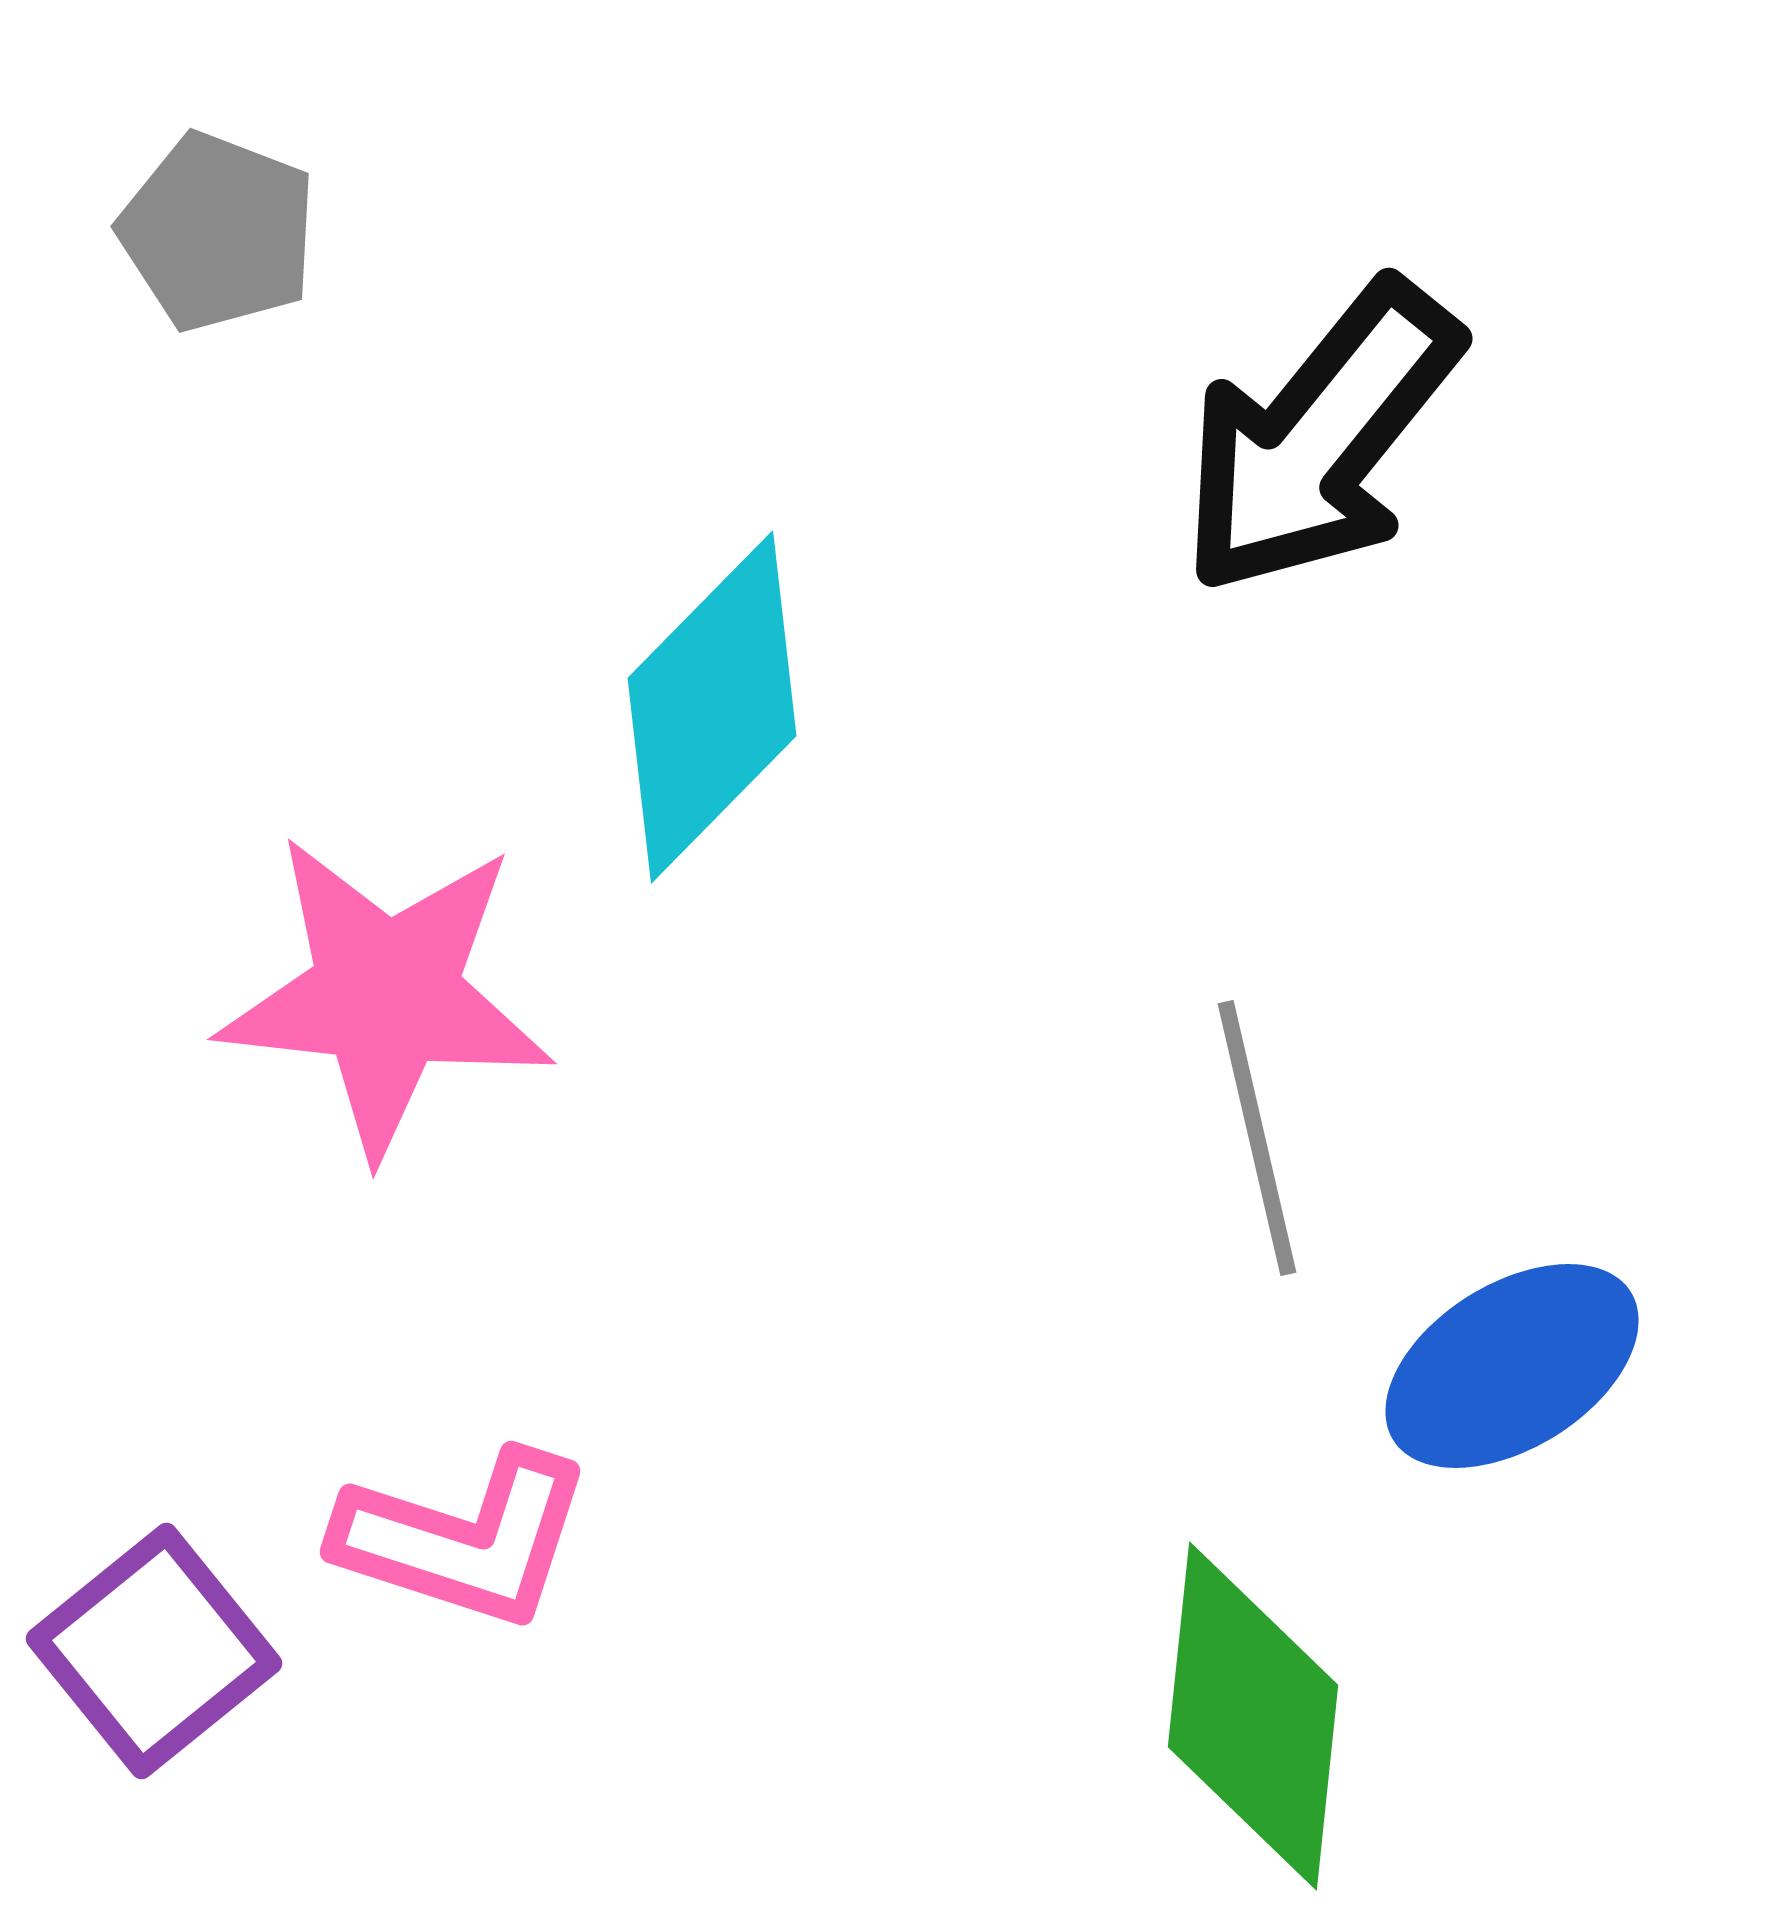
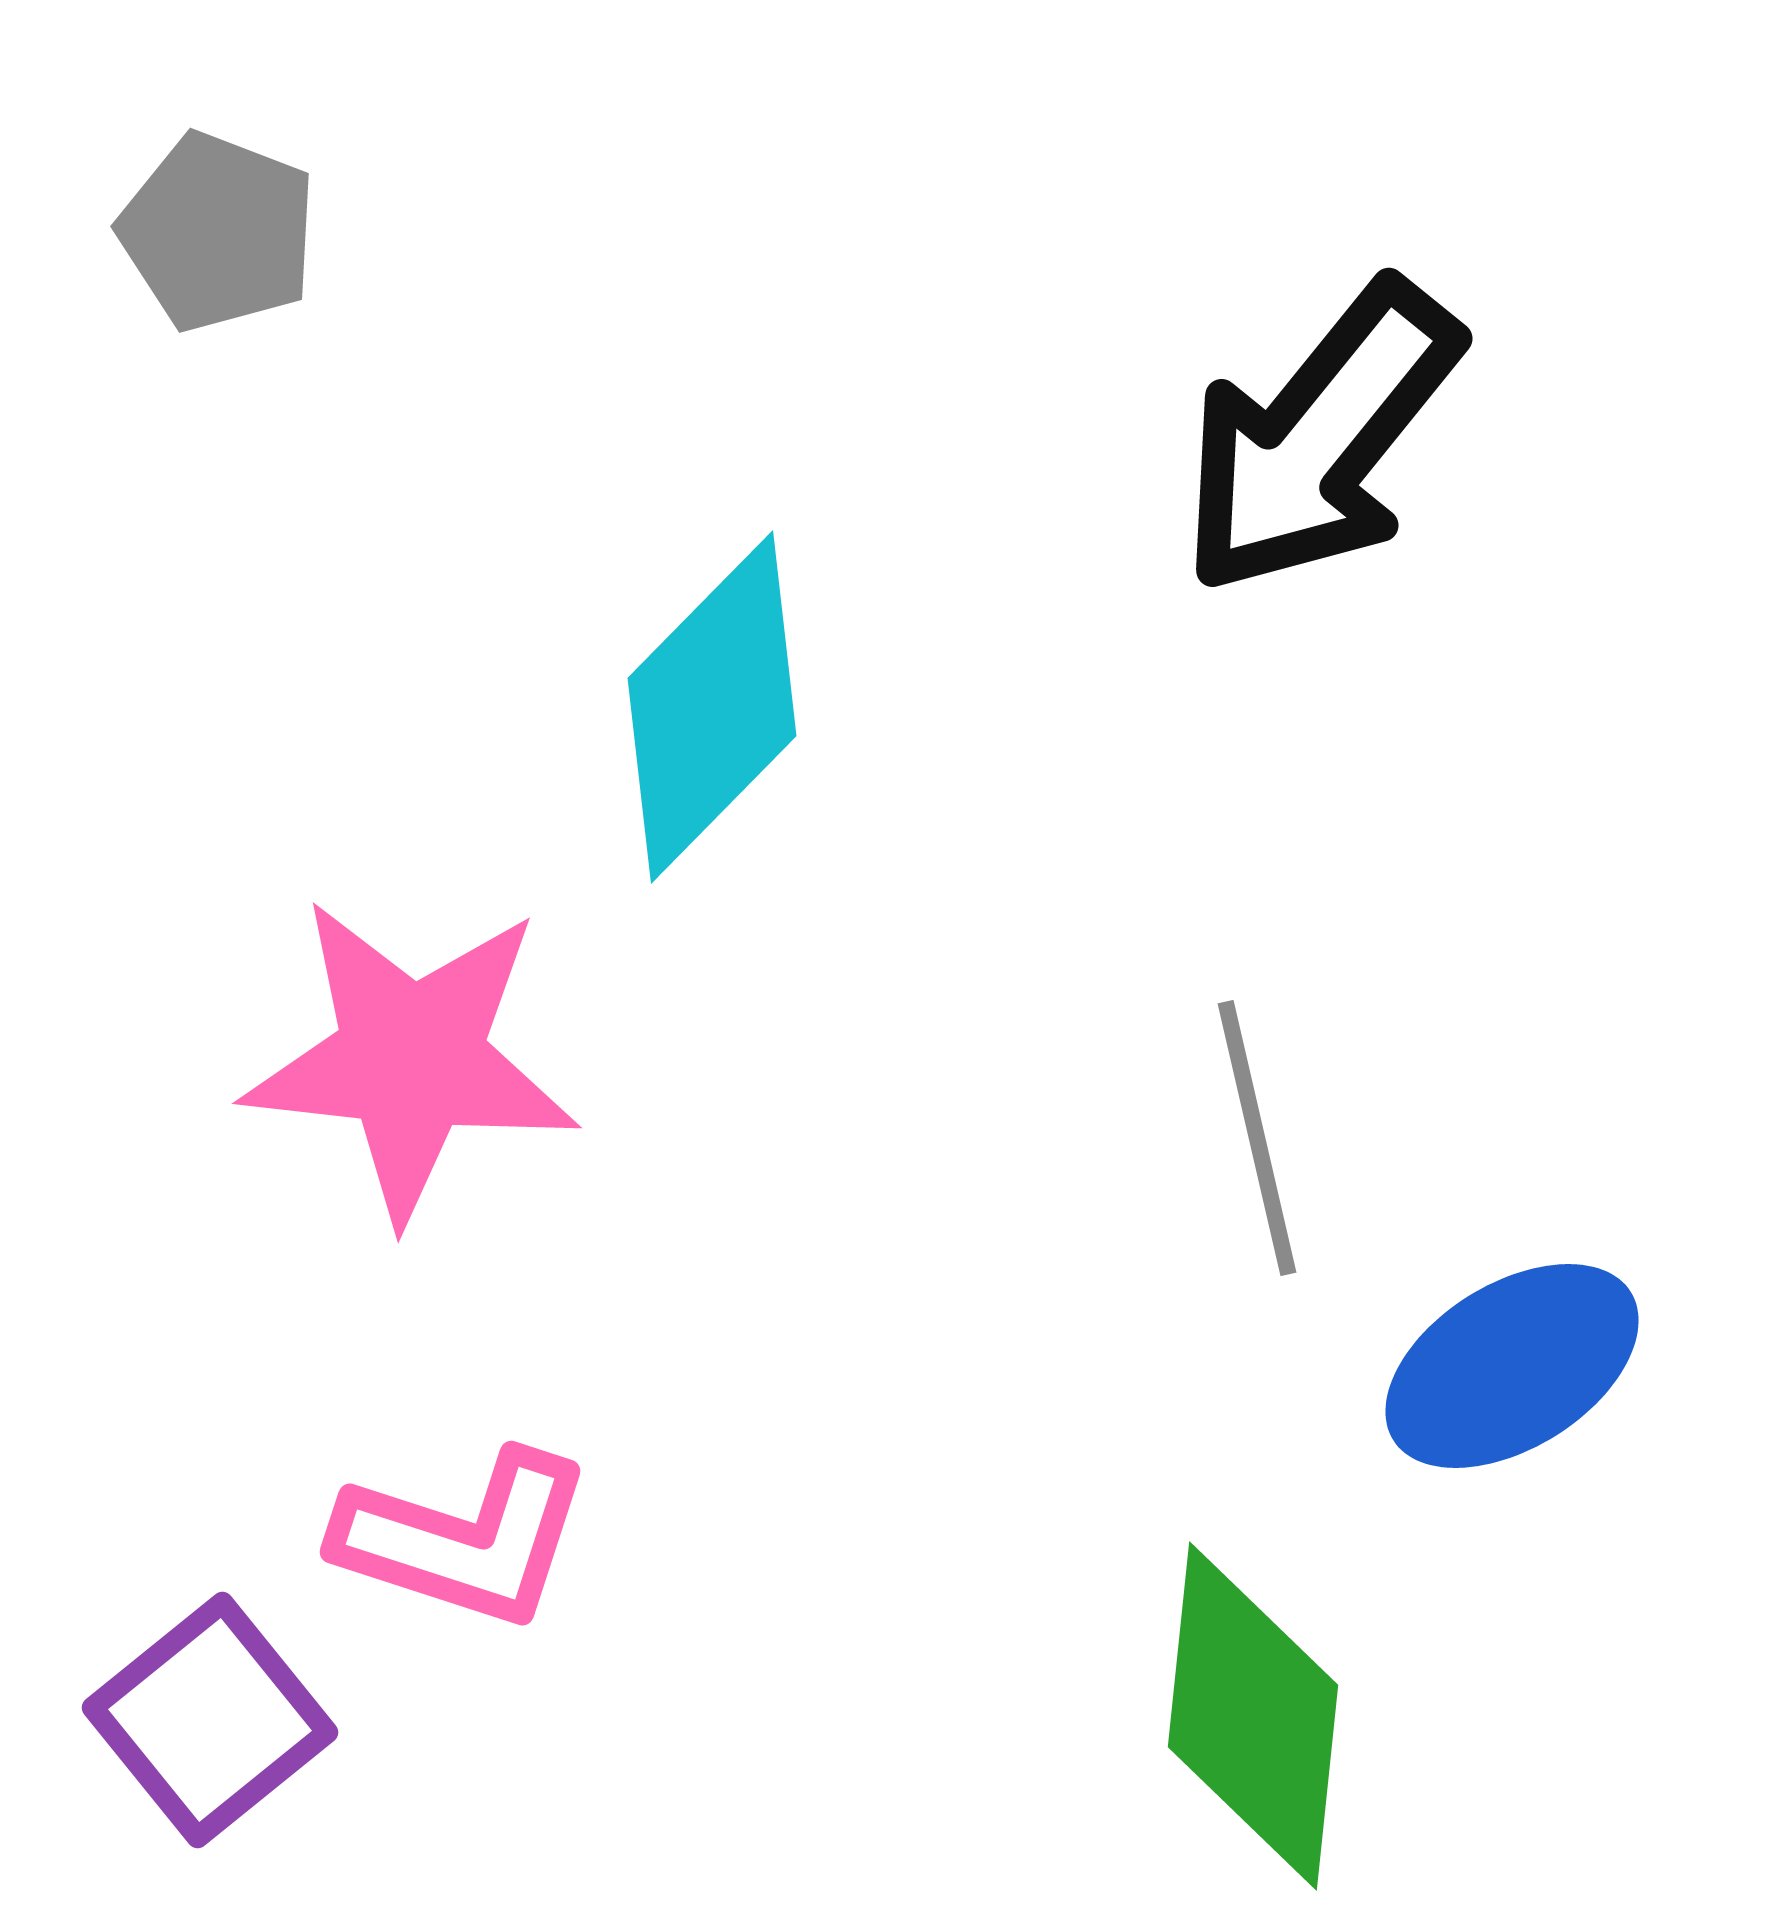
pink star: moved 25 px right, 64 px down
purple square: moved 56 px right, 69 px down
